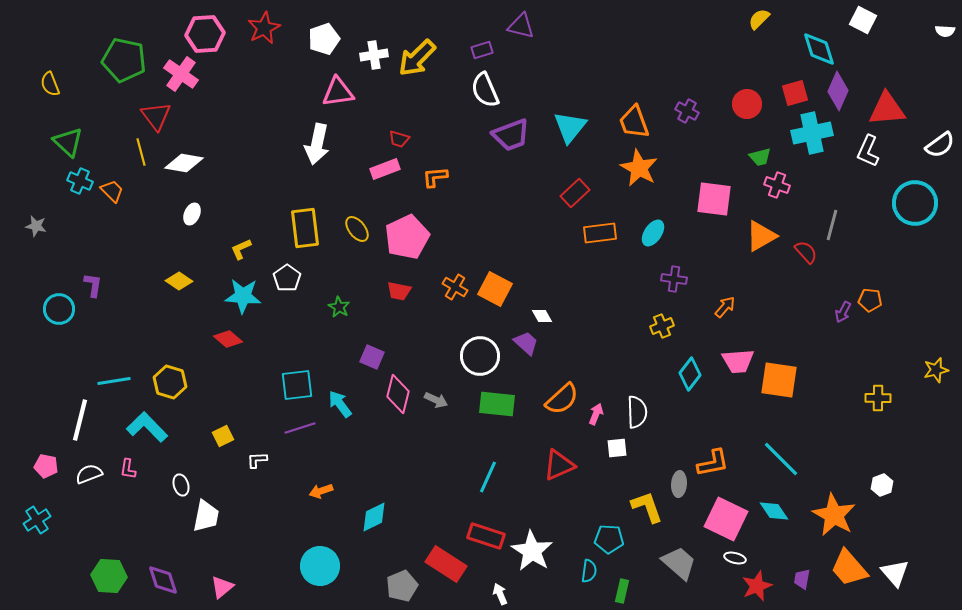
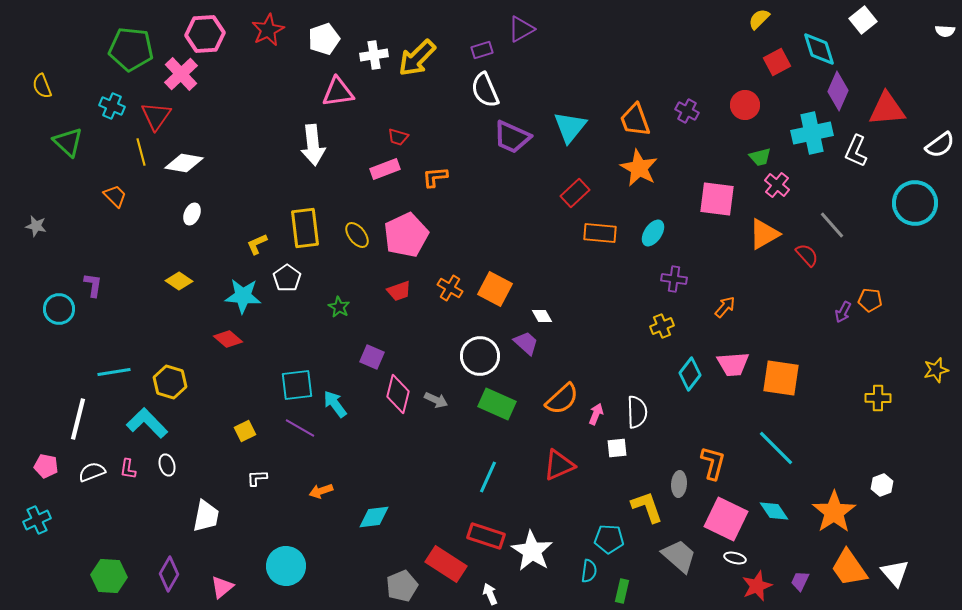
white square at (863, 20): rotated 24 degrees clockwise
purple triangle at (521, 26): moved 3 px down; rotated 44 degrees counterclockwise
red star at (264, 28): moved 4 px right, 2 px down
green pentagon at (124, 60): moved 7 px right, 11 px up; rotated 6 degrees counterclockwise
pink cross at (181, 74): rotated 12 degrees clockwise
yellow semicircle at (50, 84): moved 8 px left, 2 px down
red square at (795, 93): moved 18 px left, 31 px up; rotated 12 degrees counterclockwise
red circle at (747, 104): moved 2 px left, 1 px down
red triangle at (156, 116): rotated 12 degrees clockwise
orange trapezoid at (634, 122): moved 1 px right, 2 px up
purple trapezoid at (511, 135): moved 1 px right, 2 px down; rotated 45 degrees clockwise
red trapezoid at (399, 139): moved 1 px left, 2 px up
white arrow at (317, 144): moved 4 px left, 1 px down; rotated 18 degrees counterclockwise
white L-shape at (868, 151): moved 12 px left
cyan cross at (80, 181): moved 32 px right, 75 px up
pink cross at (777, 185): rotated 20 degrees clockwise
orange trapezoid at (112, 191): moved 3 px right, 5 px down
pink square at (714, 199): moved 3 px right
gray line at (832, 225): rotated 56 degrees counterclockwise
yellow ellipse at (357, 229): moved 6 px down
orange rectangle at (600, 233): rotated 12 degrees clockwise
orange triangle at (761, 236): moved 3 px right, 2 px up
pink pentagon at (407, 237): moved 1 px left, 2 px up
yellow L-shape at (241, 249): moved 16 px right, 5 px up
red semicircle at (806, 252): moved 1 px right, 3 px down
orange cross at (455, 287): moved 5 px left, 1 px down
red trapezoid at (399, 291): rotated 30 degrees counterclockwise
pink trapezoid at (738, 361): moved 5 px left, 3 px down
orange square at (779, 380): moved 2 px right, 2 px up
cyan line at (114, 381): moved 9 px up
cyan arrow at (340, 404): moved 5 px left
green rectangle at (497, 404): rotated 18 degrees clockwise
white line at (80, 420): moved 2 px left, 1 px up
cyan L-shape at (147, 427): moved 4 px up
purple line at (300, 428): rotated 48 degrees clockwise
yellow square at (223, 436): moved 22 px right, 5 px up
cyan line at (781, 459): moved 5 px left, 11 px up
white L-shape at (257, 460): moved 18 px down
orange L-shape at (713, 463): rotated 64 degrees counterclockwise
white semicircle at (89, 474): moved 3 px right, 2 px up
white ellipse at (181, 485): moved 14 px left, 20 px up
orange star at (834, 515): moved 3 px up; rotated 9 degrees clockwise
cyan diamond at (374, 517): rotated 20 degrees clockwise
cyan cross at (37, 520): rotated 8 degrees clockwise
gray trapezoid at (679, 563): moved 7 px up
cyan circle at (320, 566): moved 34 px left
orange trapezoid at (849, 568): rotated 6 degrees clockwise
purple trapezoid at (802, 579): moved 2 px left, 2 px down; rotated 15 degrees clockwise
purple diamond at (163, 580): moved 6 px right, 6 px up; rotated 48 degrees clockwise
white arrow at (500, 594): moved 10 px left
